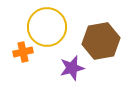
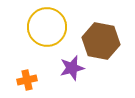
brown hexagon: rotated 21 degrees clockwise
orange cross: moved 4 px right, 28 px down
